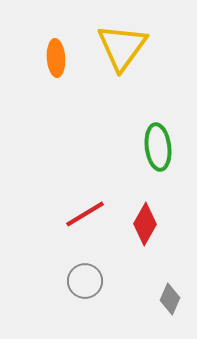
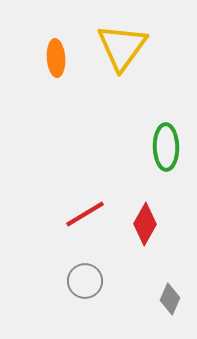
green ellipse: moved 8 px right; rotated 6 degrees clockwise
